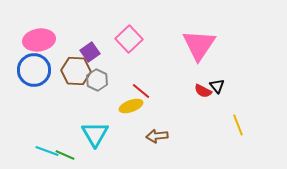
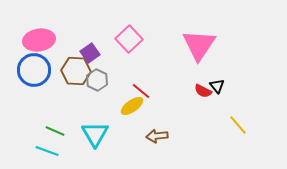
purple square: moved 1 px down
yellow ellipse: moved 1 px right; rotated 15 degrees counterclockwise
yellow line: rotated 20 degrees counterclockwise
green line: moved 10 px left, 24 px up
